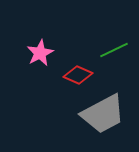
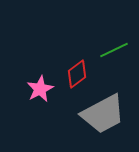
pink star: moved 36 px down
red diamond: moved 1 px left, 1 px up; rotated 60 degrees counterclockwise
